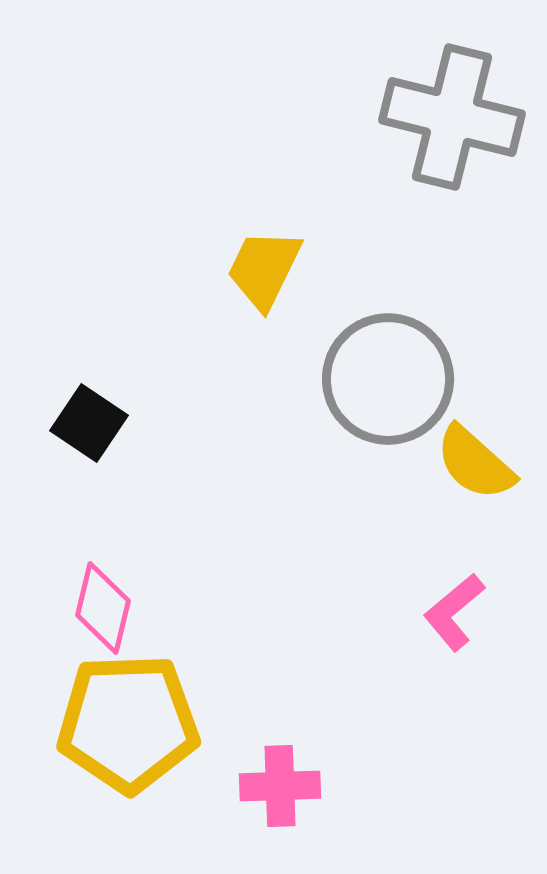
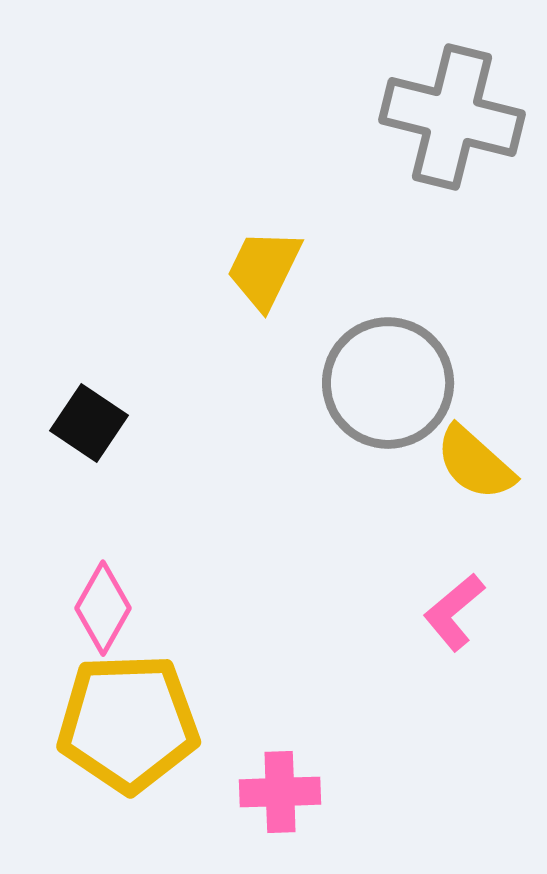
gray circle: moved 4 px down
pink diamond: rotated 16 degrees clockwise
pink cross: moved 6 px down
